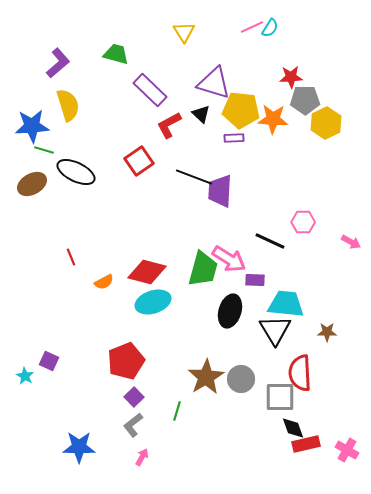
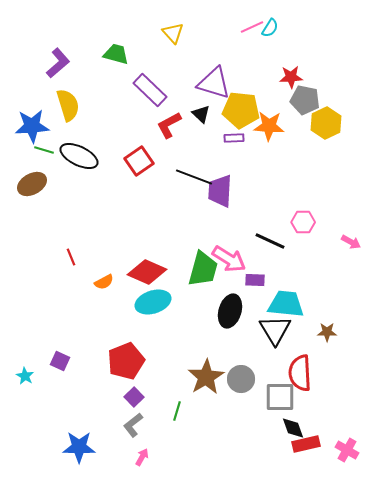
yellow triangle at (184, 32): moved 11 px left, 1 px down; rotated 10 degrees counterclockwise
gray pentagon at (305, 100): rotated 12 degrees clockwise
orange star at (273, 119): moved 4 px left, 7 px down
black ellipse at (76, 172): moved 3 px right, 16 px up
red diamond at (147, 272): rotated 9 degrees clockwise
purple square at (49, 361): moved 11 px right
